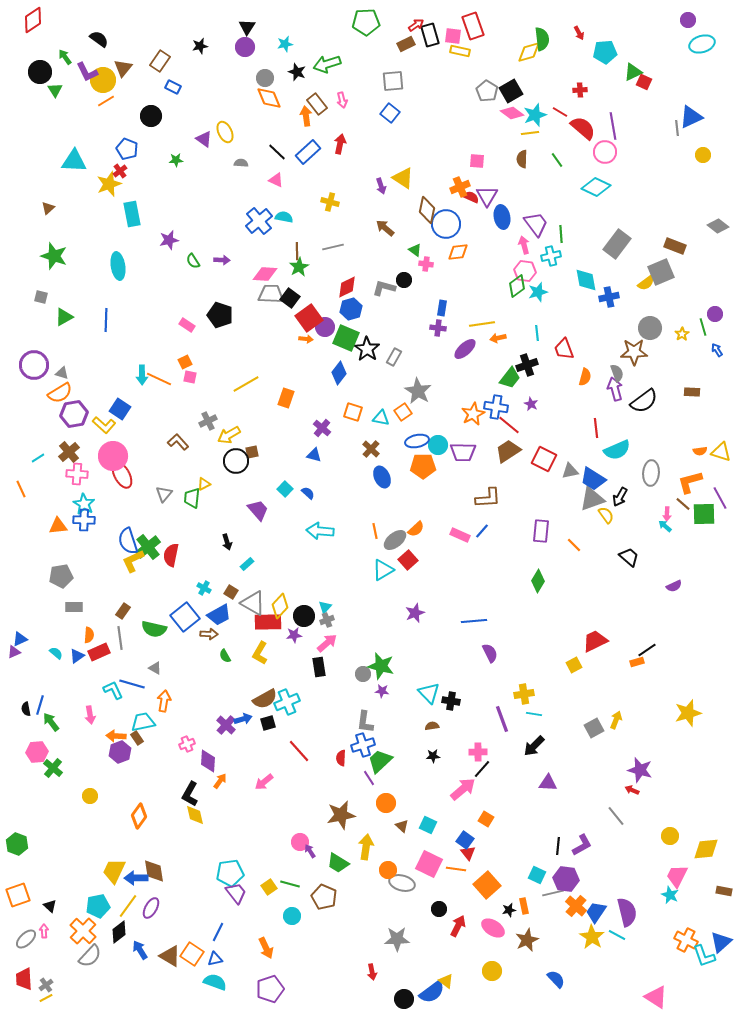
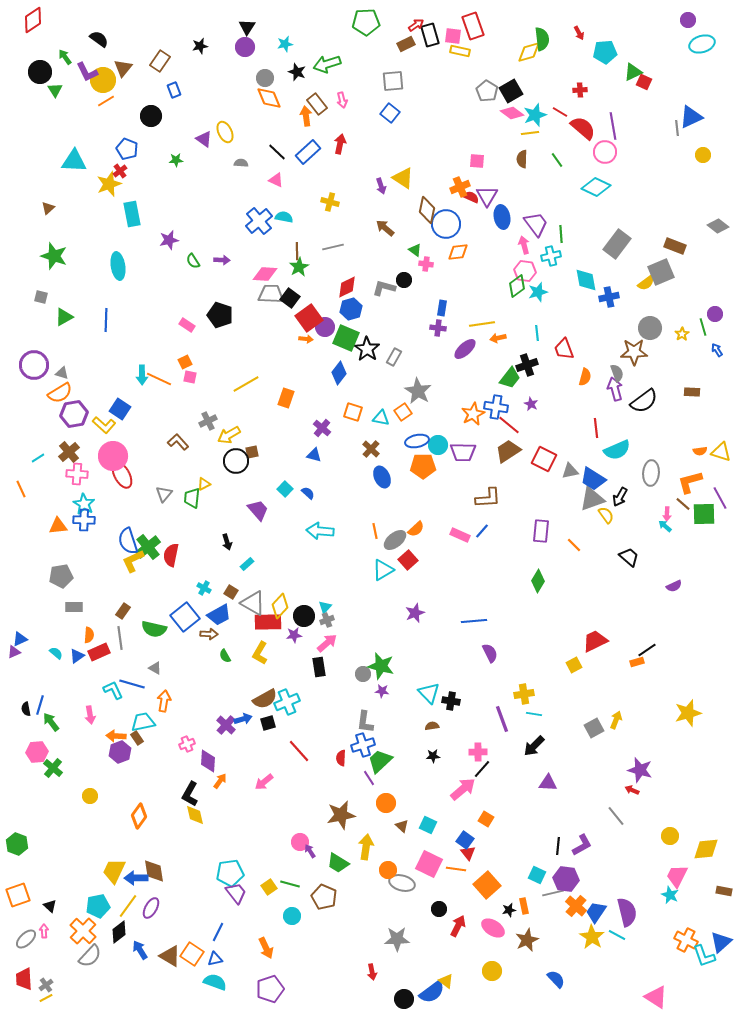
blue rectangle at (173, 87): moved 1 px right, 3 px down; rotated 42 degrees clockwise
